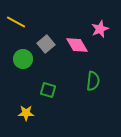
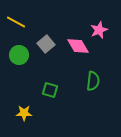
pink star: moved 1 px left, 1 px down
pink diamond: moved 1 px right, 1 px down
green circle: moved 4 px left, 4 px up
green square: moved 2 px right
yellow star: moved 2 px left
